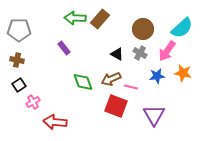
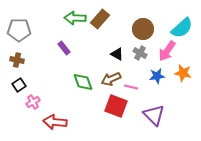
purple triangle: rotated 15 degrees counterclockwise
